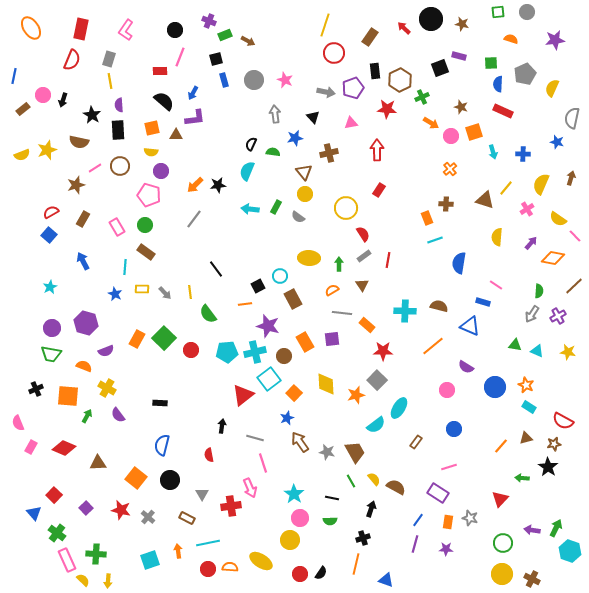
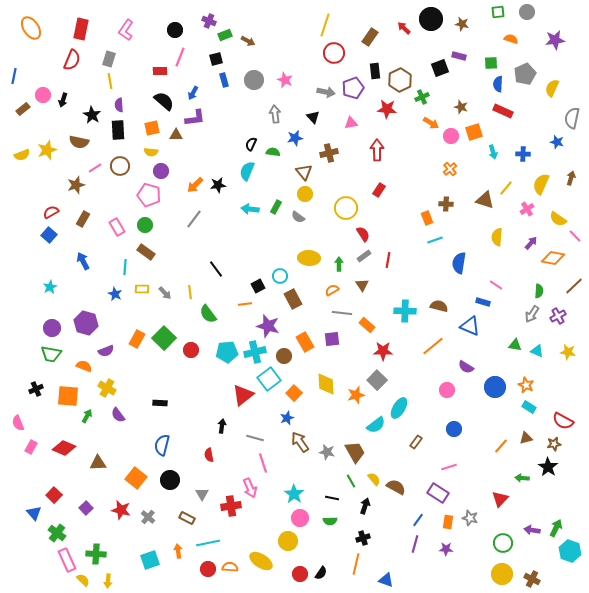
black arrow at (371, 509): moved 6 px left, 3 px up
yellow circle at (290, 540): moved 2 px left, 1 px down
